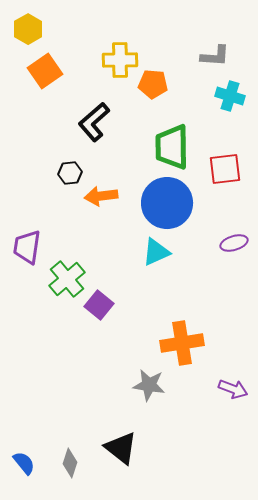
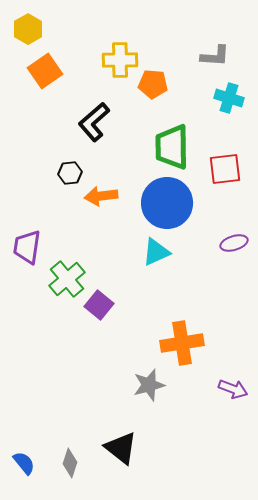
cyan cross: moved 1 px left, 2 px down
gray star: rotated 24 degrees counterclockwise
